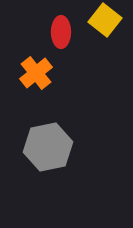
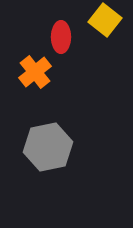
red ellipse: moved 5 px down
orange cross: moved 1 px left, 1 px up
